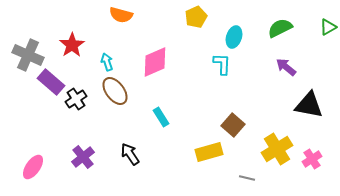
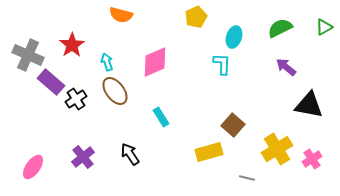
green triangle: moved 4 px left
